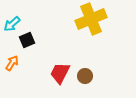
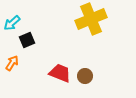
cyan arrow: moved 1 px up
red trapezoid: rotated 85 degrees clockwise
